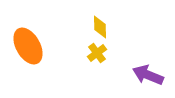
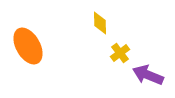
yellow diamond: moved 4 px up
yellow cross: moved 23 px right
